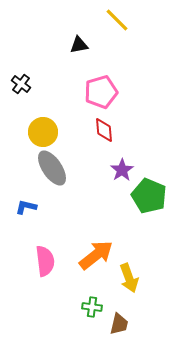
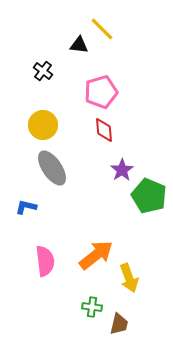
yellow line: moved 15 px left, 9 px down
black triangle: rotated 18 degrees clockwise
black cross: moved 22 px right, 13 px up
yellow circle: moved 7 px up
